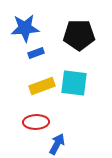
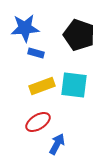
black pentagon: rotated 20 degrees clockwise
blue rectangle: rotated 35 degrees clockwise
cyan square: moved 2 px down
red ellipse: moved 2 px right; rotated 30 degrees counterclockwise
